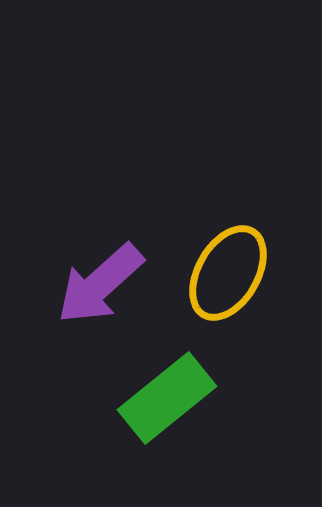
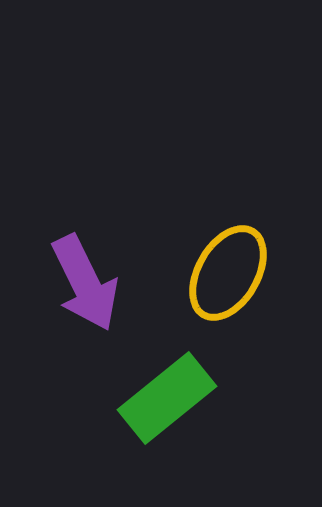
purple arrow: moved 15 px left, 1 px up; rotated 74 degrees counterclockwise
